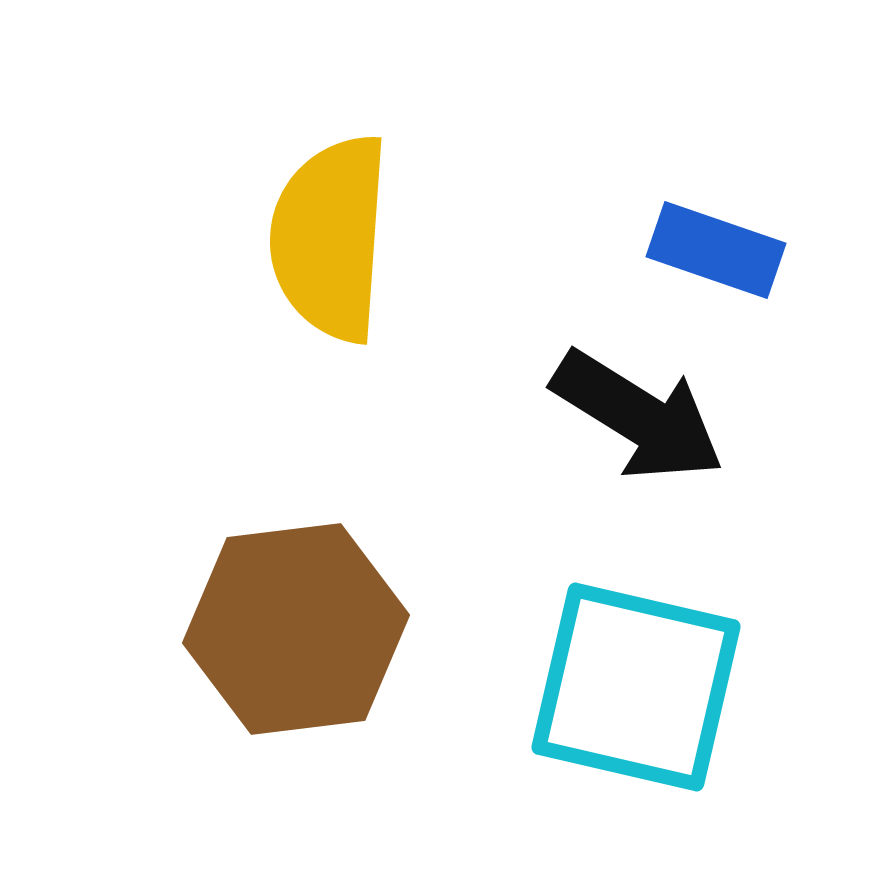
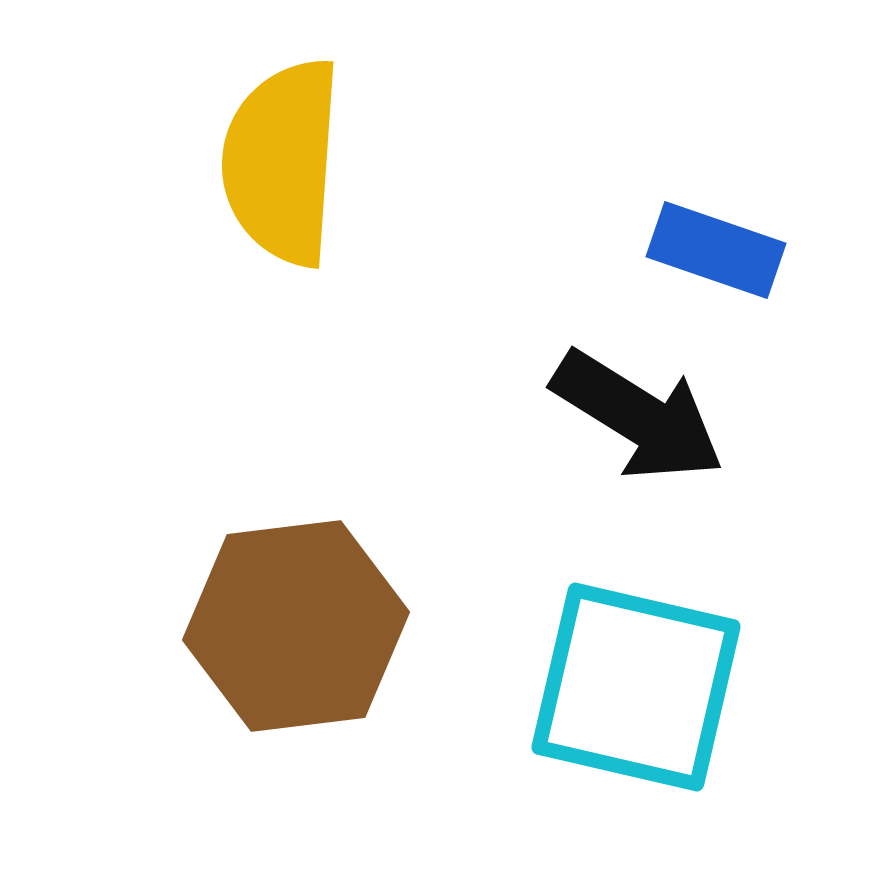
yellow semicircle: moved 48 px left, 76 px up
brown hexagon: moved 3 px up
